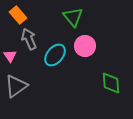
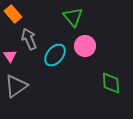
orange rectangle: moved 5 px left, 1 px up
